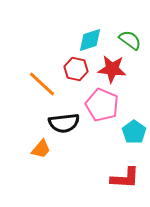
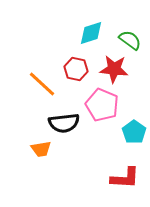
cyan diamond: moved 1 px right, 7 px up
red star: moved 2 px right
orange trapezoid: rotated 40 degrees clockwise
